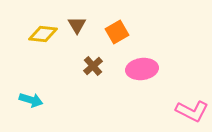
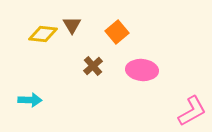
brown triangle: moved 5 px left
orange square: rotated 10 degrees counterclockwise
pink ellipse: moved 1 px down; rotated 12 degrees clockwise
cyan arrow: moved 1 px left; rotated 15 degrees counterclockwise
pink L-shape: rotated 56 degrees counterclockwise
